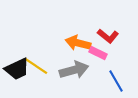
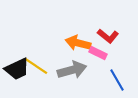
gray arrow: moved 2 px left
blue line: moved 1 px right, 1 px up
